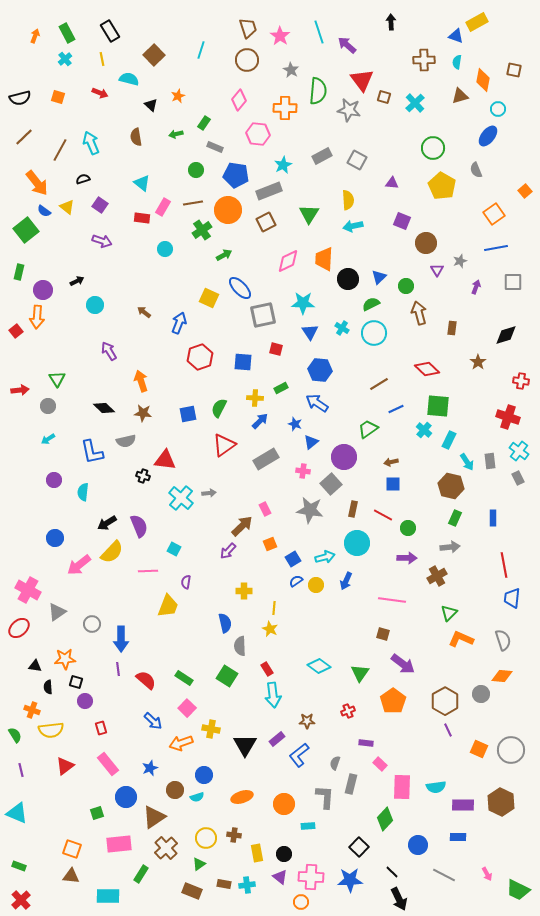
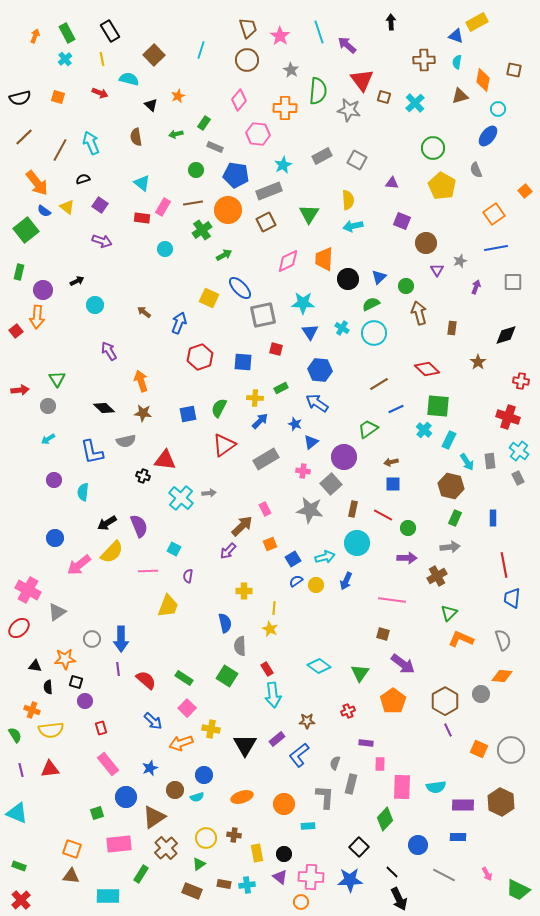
purple semicircle at (186, 582): moved 2 px right, 6 px up
gray circle at (92, 624): moved 15 px down
pink rectangle at (380, 764): rotated 48 degrees clockwise
red triangle at (65, 766): moved 15 px left, 3 px down; rotated 30 degrees clockwise
